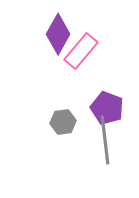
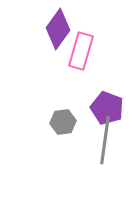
purple diamond: moved 5 px up; rotated 6 degrees clockwise
pink rectangle: rotated 24 degrees counterclockwise
gray line: rotated 15 degrees clockwise
